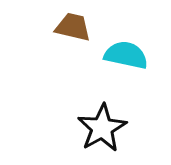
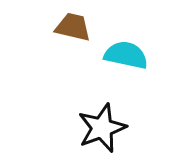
black star: rotated 9 degrees clockwise
